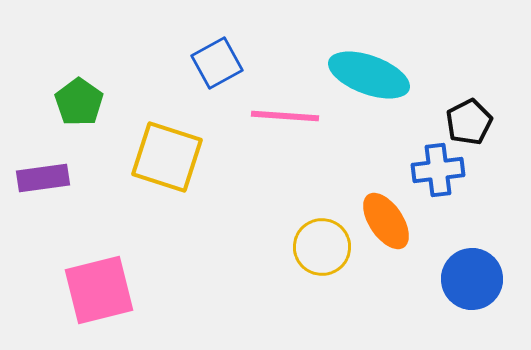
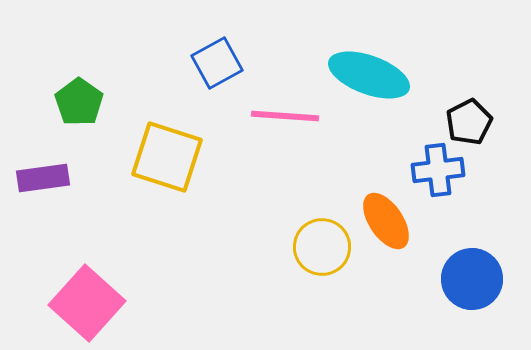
pink square: moved 12 px left, 13 px down; rotated 34 degrees counterclockwise
